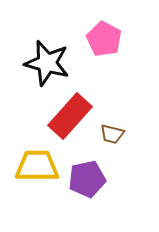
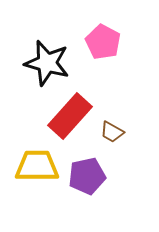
pink pentagon: moved 1 px left, 3 px down
brown trapezoid: moved 2 px up; rotated 15 degrees clockwise
purple pentagon: moved 3 px up
